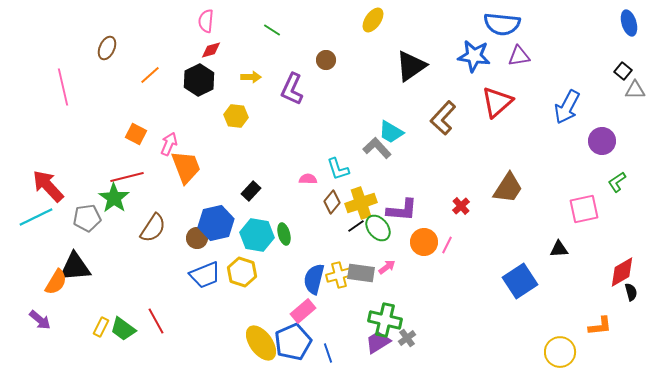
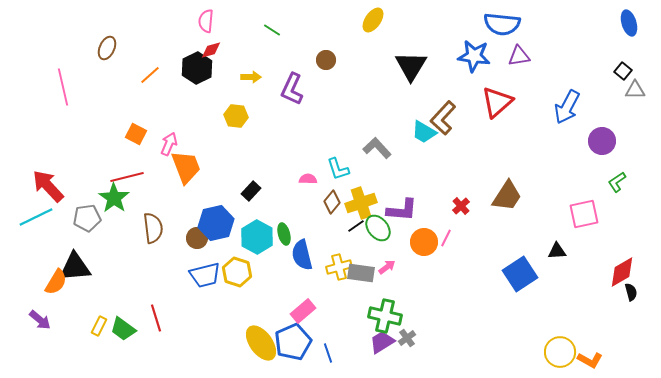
black triangle at (411, 66): rotated 24 degrees counterclockwise
black hexagon at (199, 80): moved 2 px left, 12 px up
cyan trapezoid at (391, 132): moved 33 px right
brown trapezoid at (508, 188): moved 1 px left, 8 px down
pink square at (584, 209): moved 5 px down
brown semicircle at (153, 228): rotated 40 degrees counterclockwise
cyan hexagon at (257, 235): moved 2 px down; rotated 20 degrees clockwise
pink line at (447, 245): moved 1 px left, 7 px up
black triangle at (559, 249): moved 2 px left, 2 px down
yellow hexagon at (242, 272): moved 5 px left
blue trapezoid at (205, 275): rotated 8 degrees clockwise
yellow cross at (339, 275): moved 8 px up
blue semicircle at (314, 279): moved 12 px left, 24 px up; rotated 28 degrees counterclockwise
blue square at (520, 281): moved 7 px up
green cross at (385, 320): moved 4 px up
red line at (156, 321): moved 3 px up; rotated 12 degrees clockwise
orange L-shape at (600, 326): moved 10 px left, 34 px down; rotated 35 degrees clockwise
yellow rectangle at (101, 327): moved 2 px left, 1 px up
purple trapezoid at (378, 342): moved 4 px right
